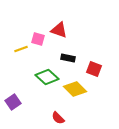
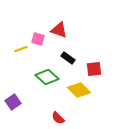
black rectangle: rotated 24 degrees clockwise
red square: rotated 28 degrees counterclockwise
yellow diamond: moved 4 px right, 1 px down
